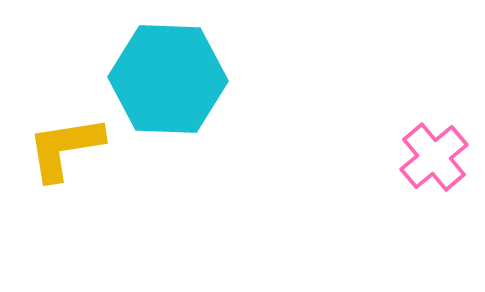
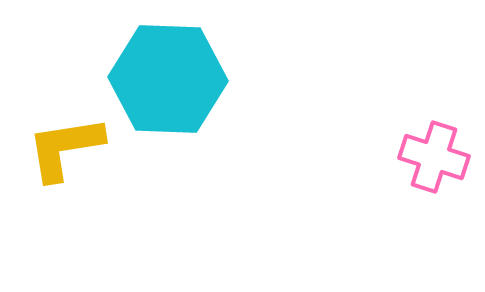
pink cross: rotated 32 degrees counterclockwise
